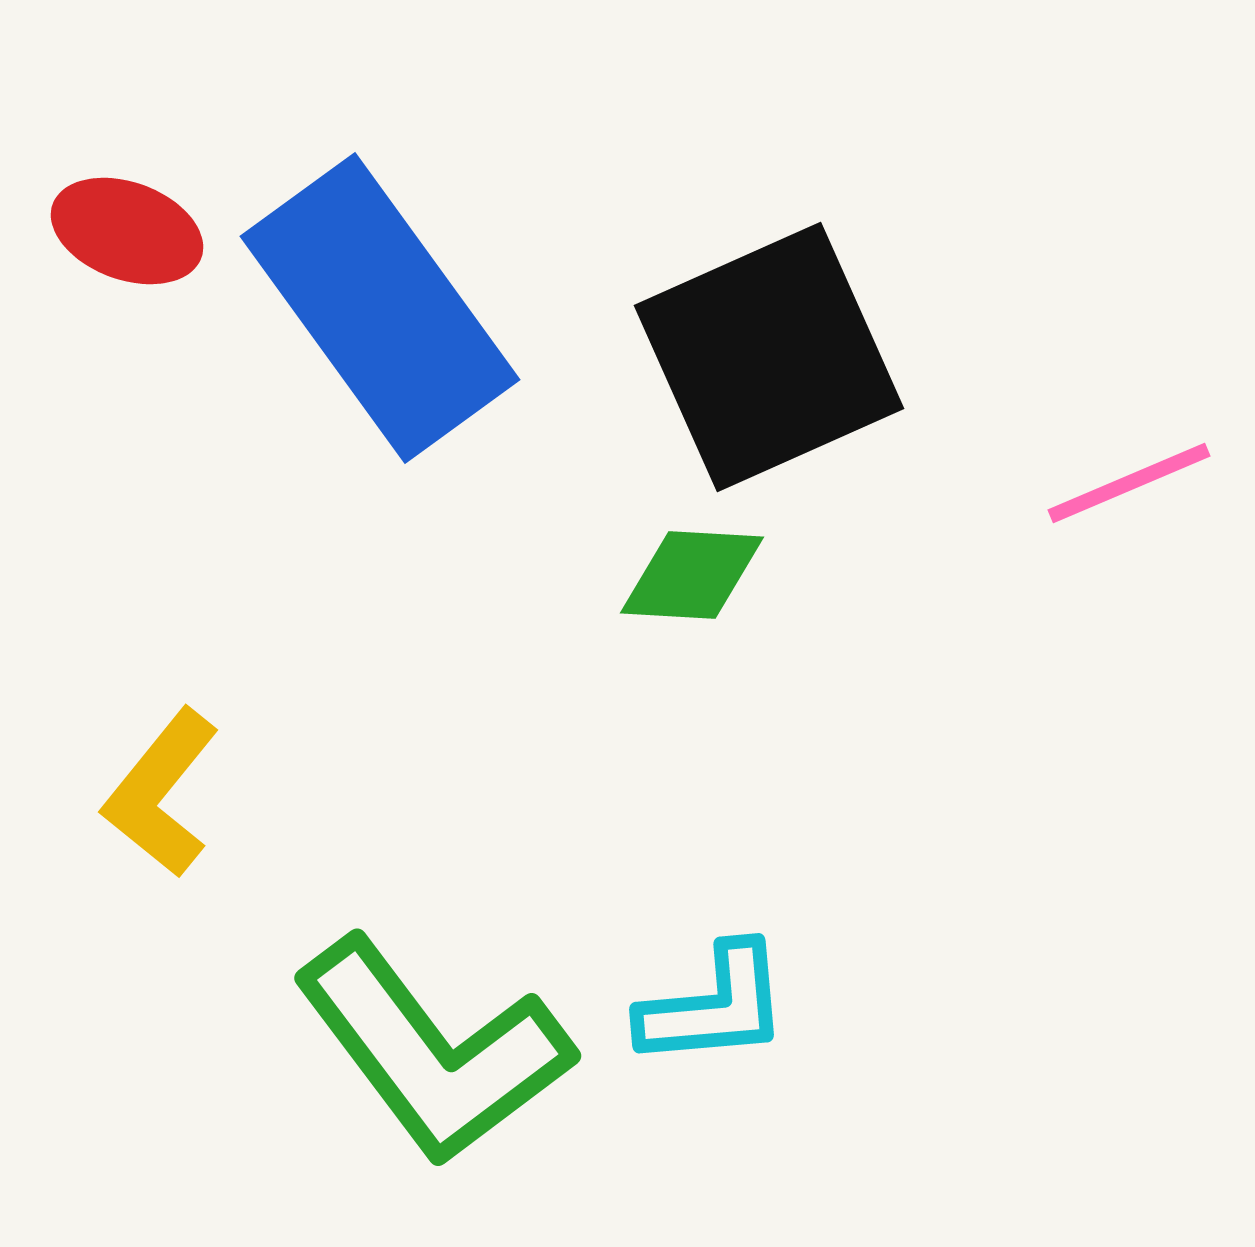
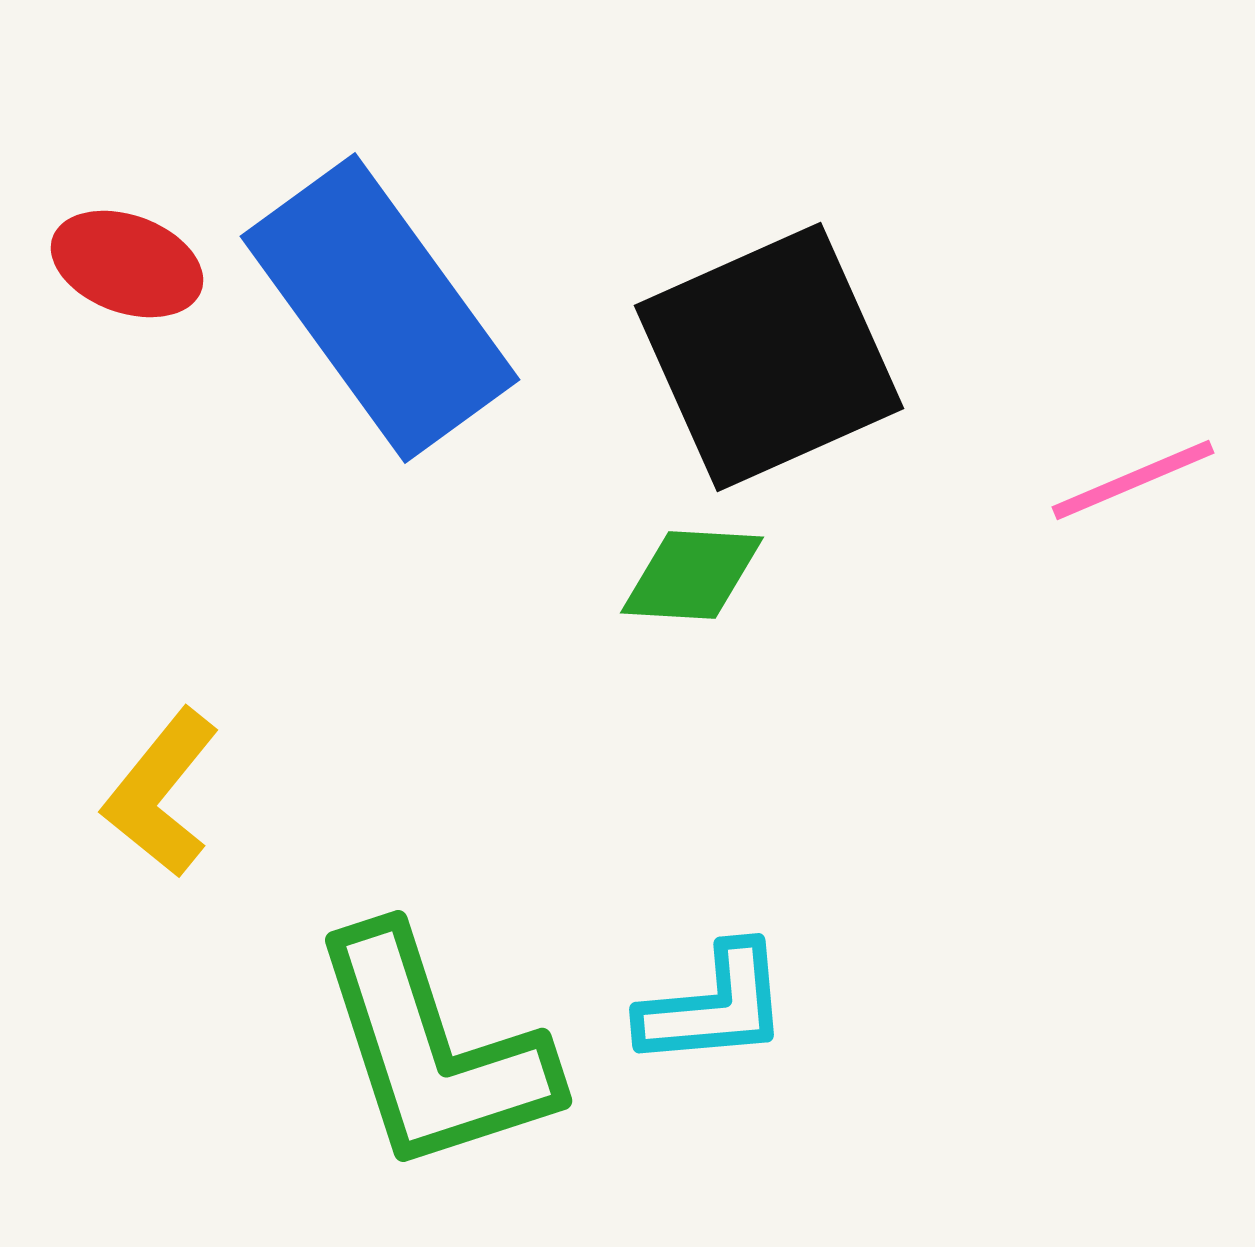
red ellipse: moved 33 px down
pink line: moved 4 px right, 3 px up
green L-shape: rotated 19 degrees clockwise
